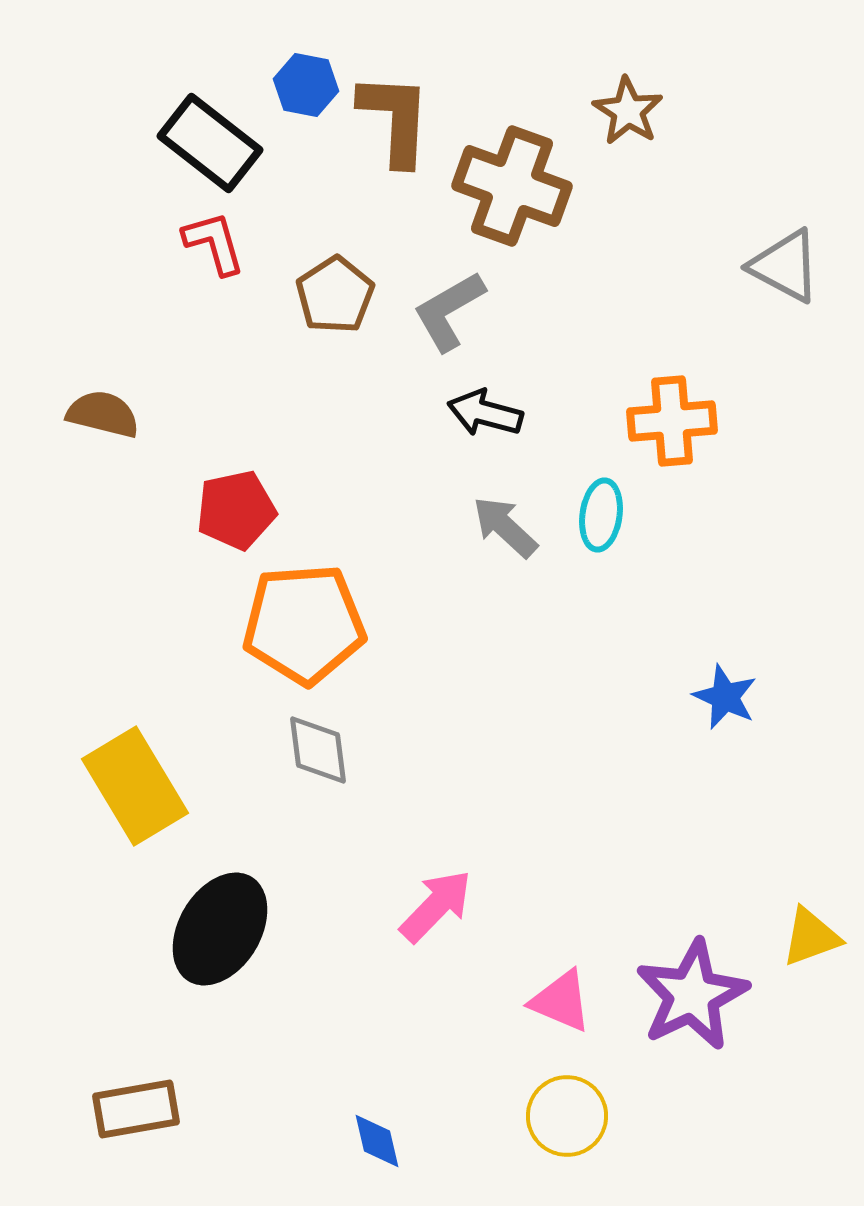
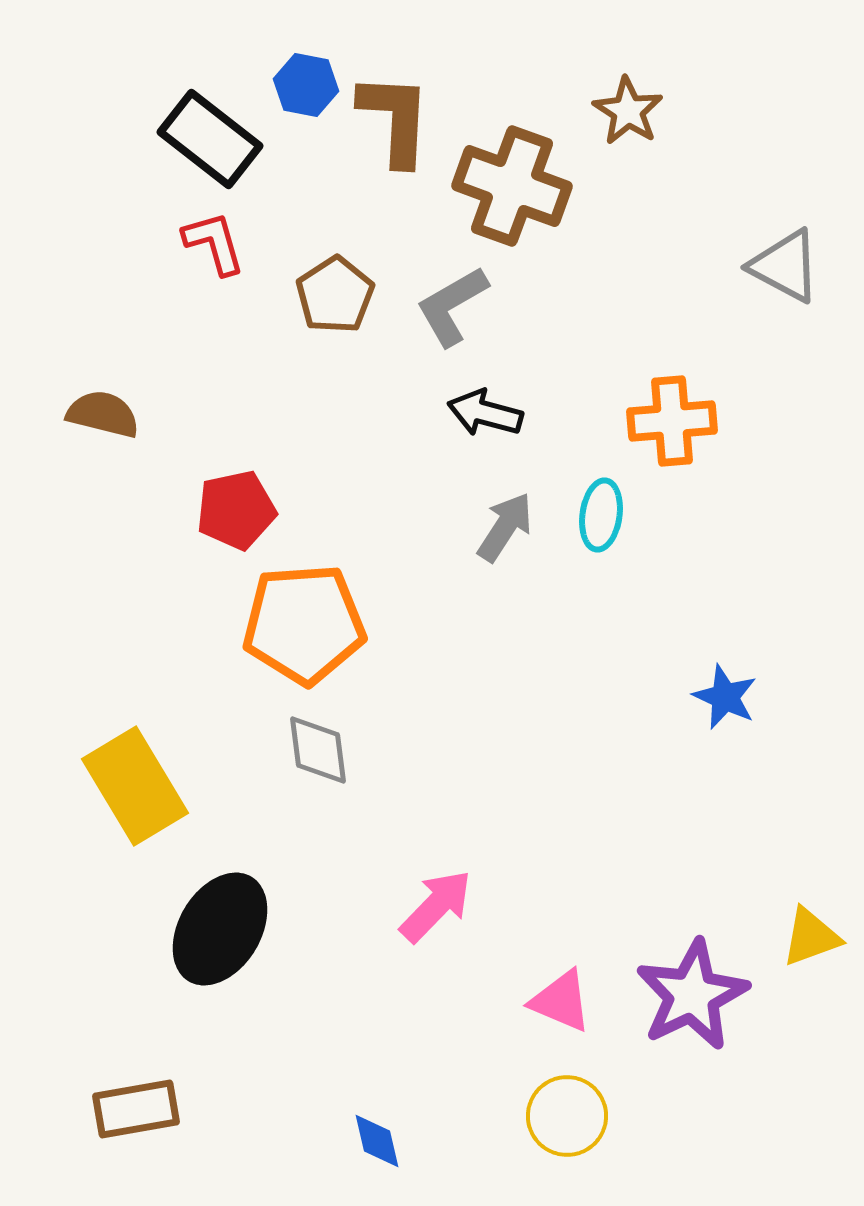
black rectangle: moved 4 px up
gray L-shape: moved 3 px right, 5 px up
gray arrow: rotated 80 degrees clockwise
